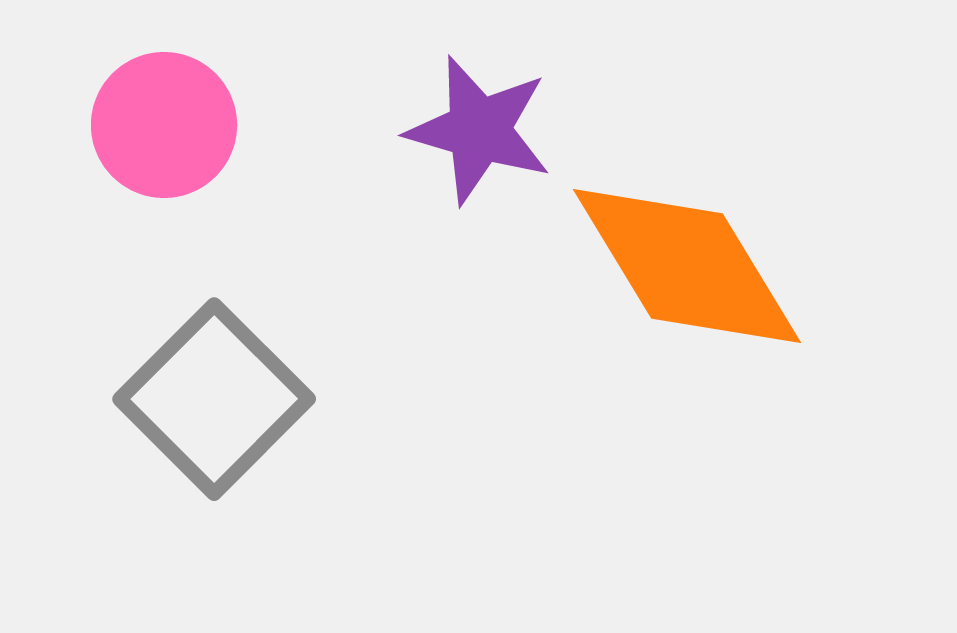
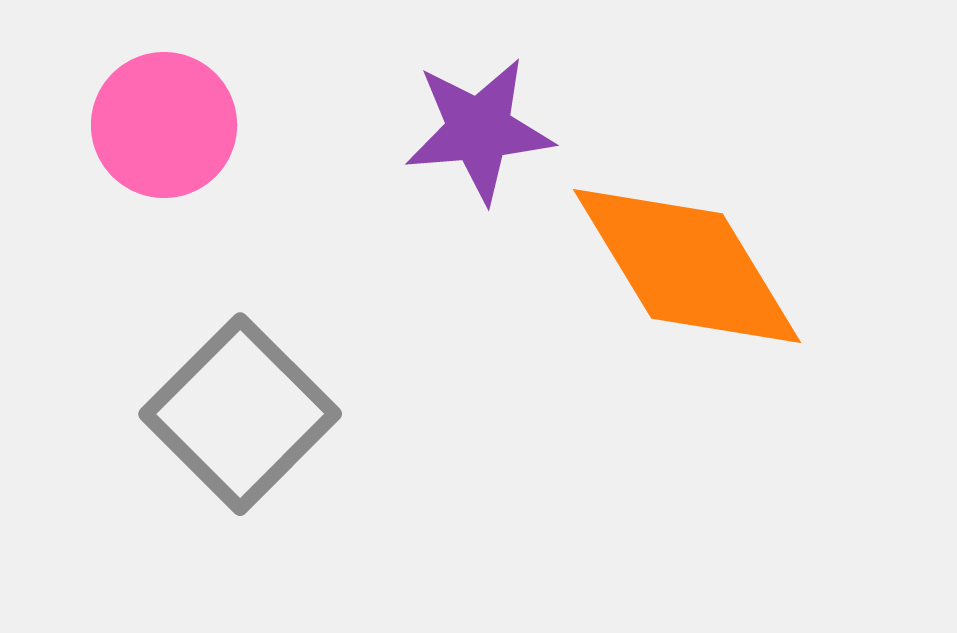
purple star: rotated 21 degrees counterclockwise
gray square: moved 26 px right, 15 px down
